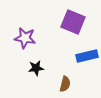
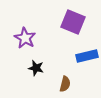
purple star: rotated 20 degrees clockwise
black star: rotated 21 degrees clockwise
